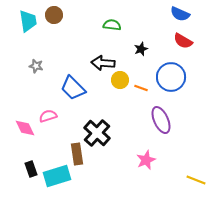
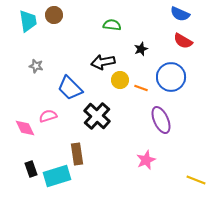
black arrow: moved 1 px up; rotated 15 degrees counterclockwise
blue trapezoid: moved 3 px left
black cross: moved 17 px up
